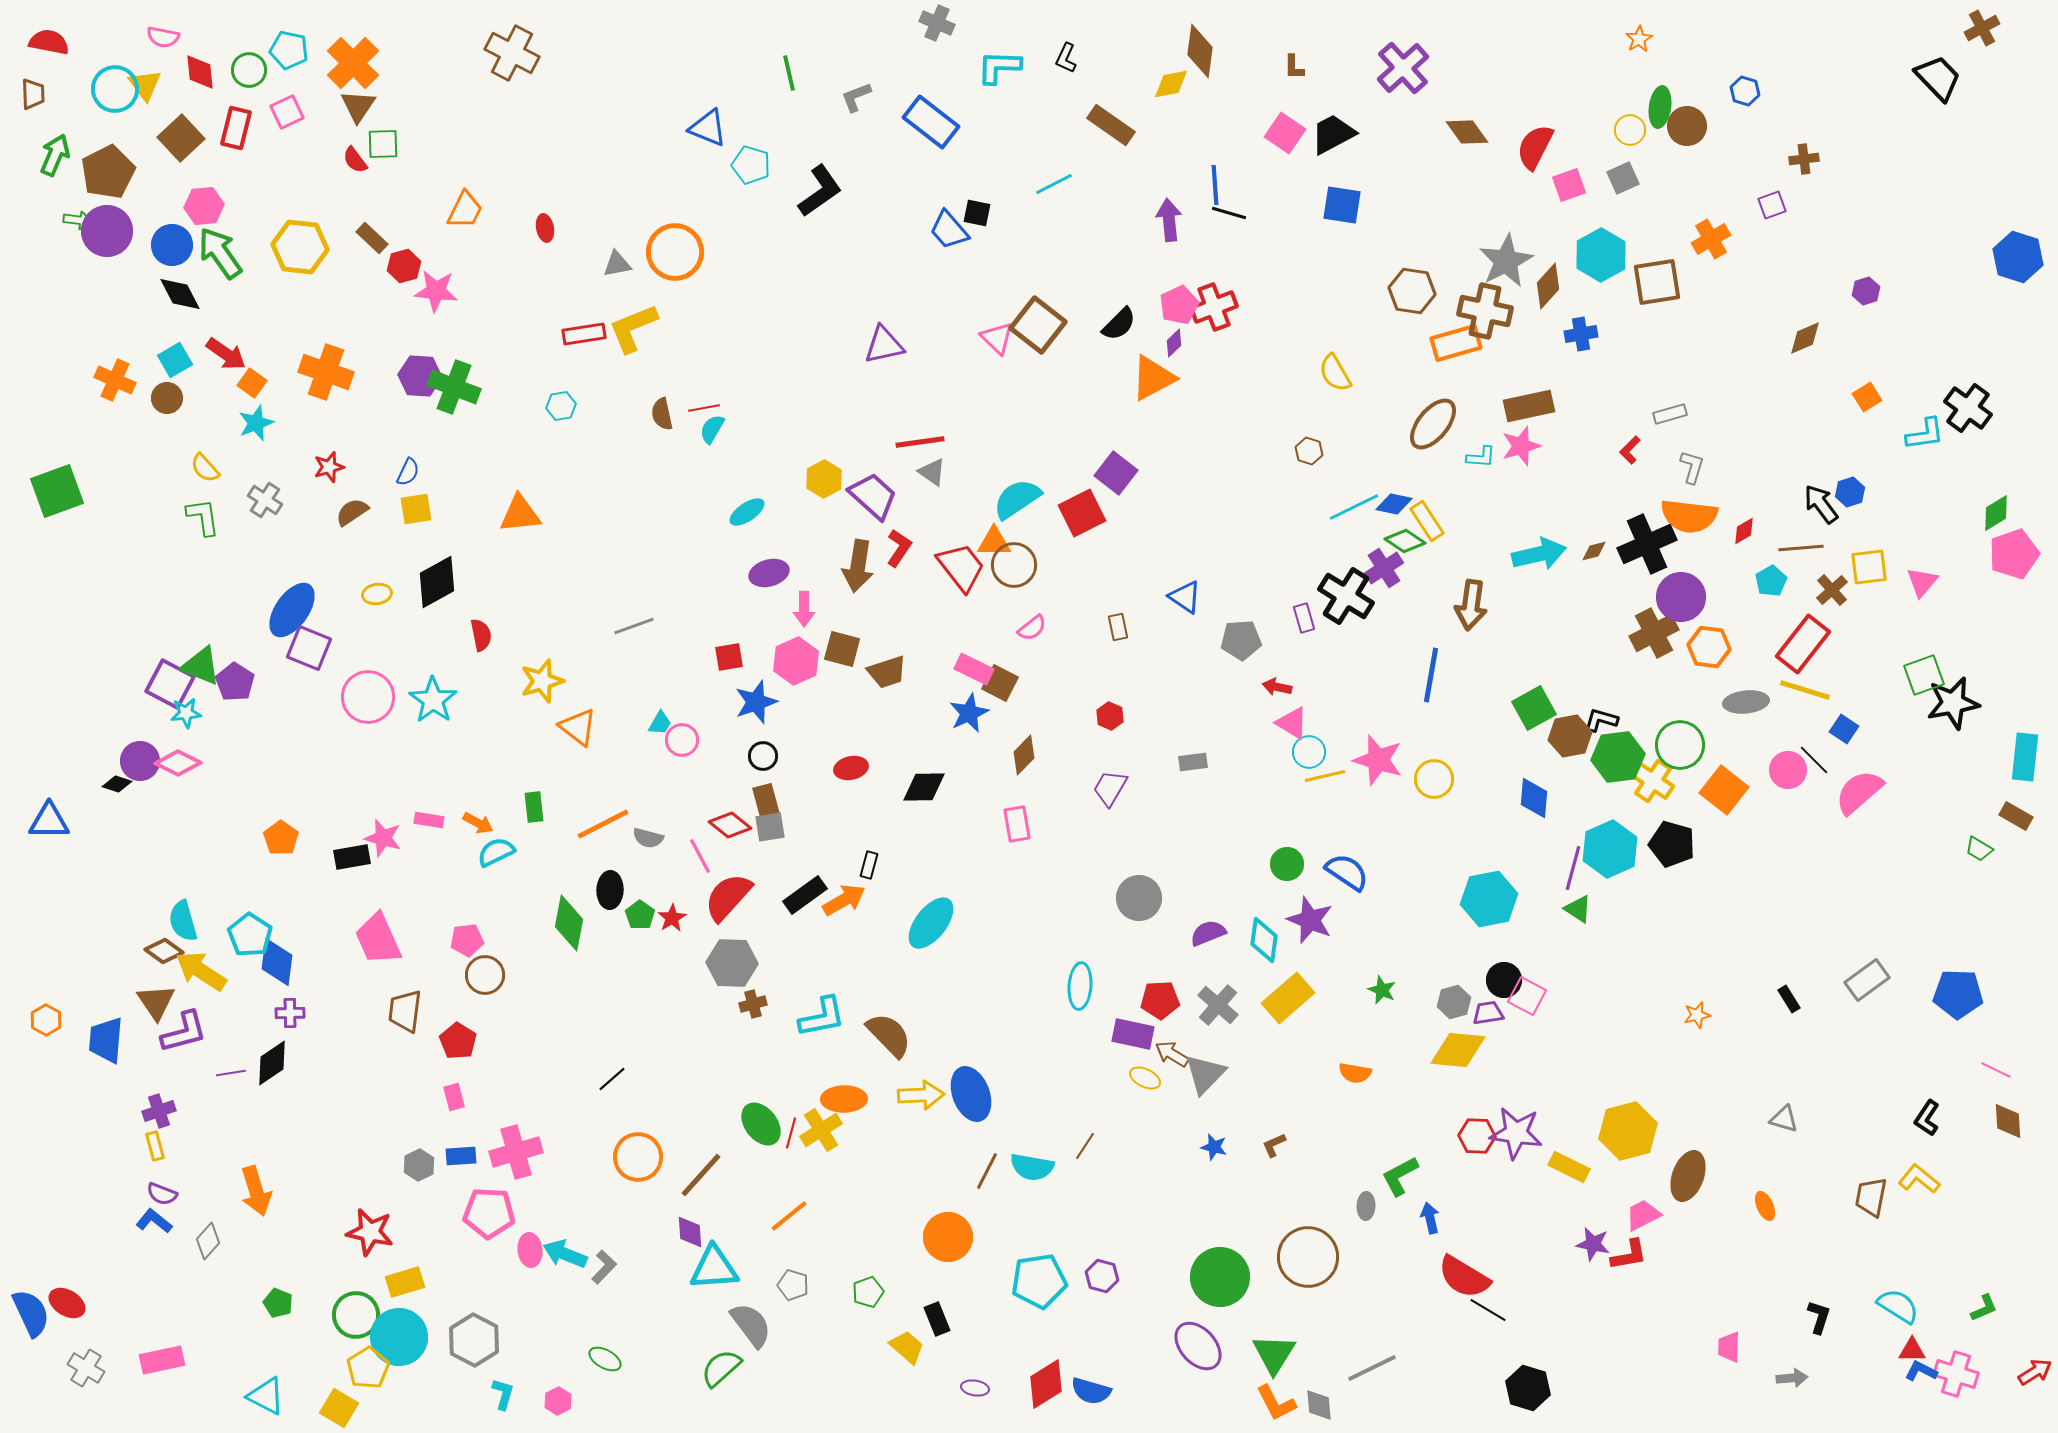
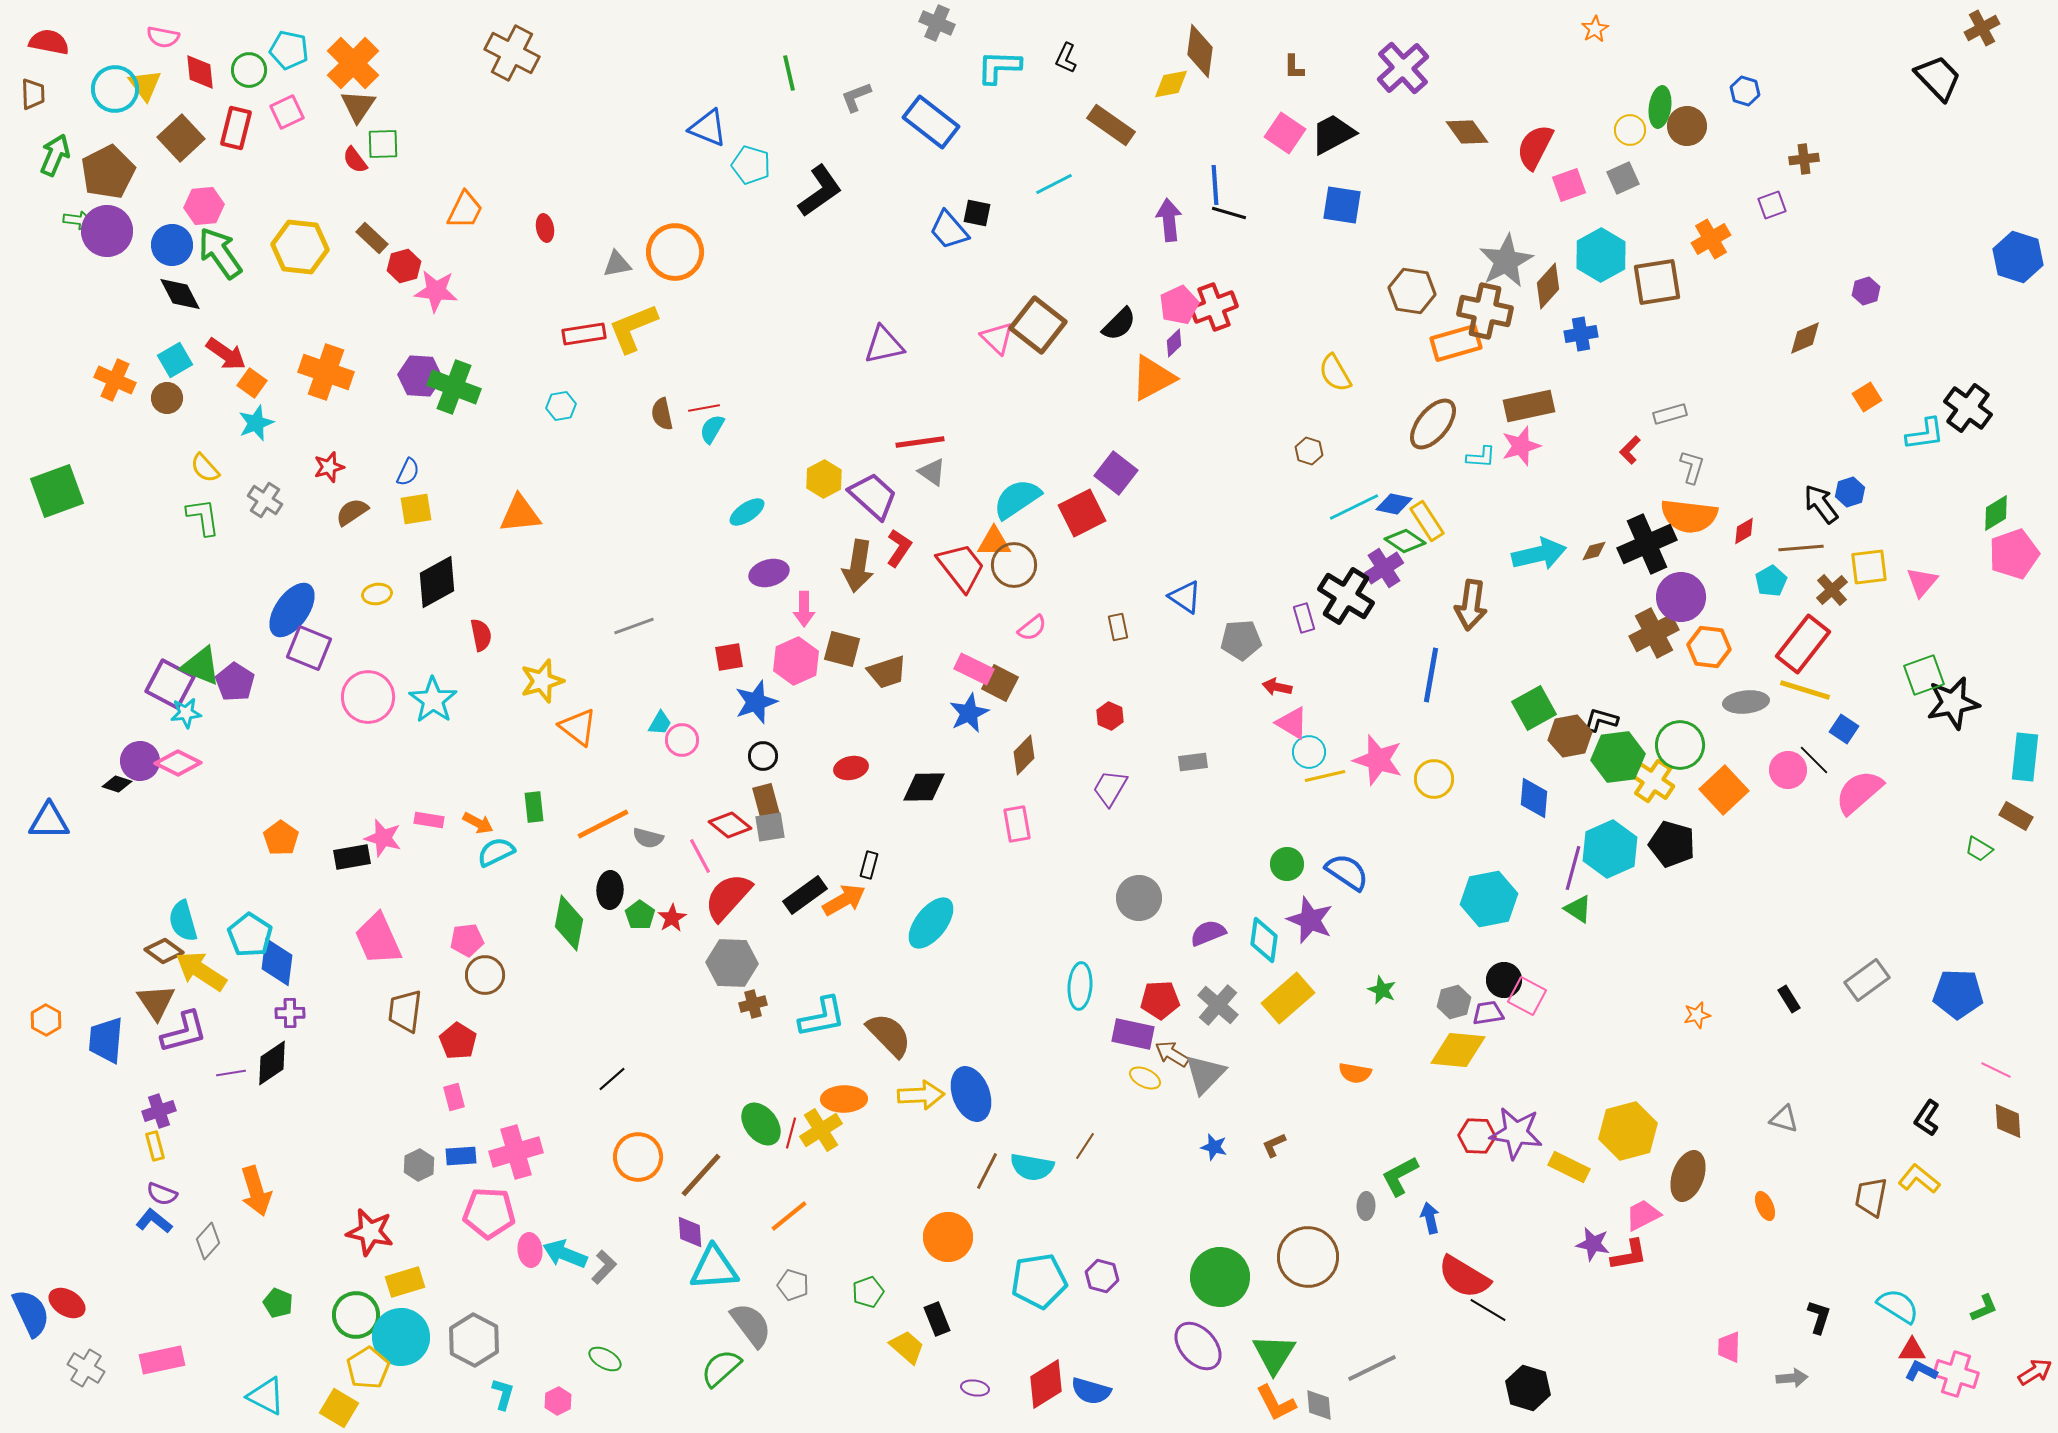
orange star at (1639, 39): moved 44 px left, 10 px up
orange square at (1724, 790): rotated 9 degrees clockwise
cyan circle at (399, 1337): moved 2 px right
